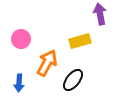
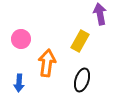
yellow rectangle: rotated 45 degrees counterclockwise
orange arrow: rotated 20 degrees counterclockwise
black ellipse: moved 9 px right; rotated 20 degrees counterclockwise
